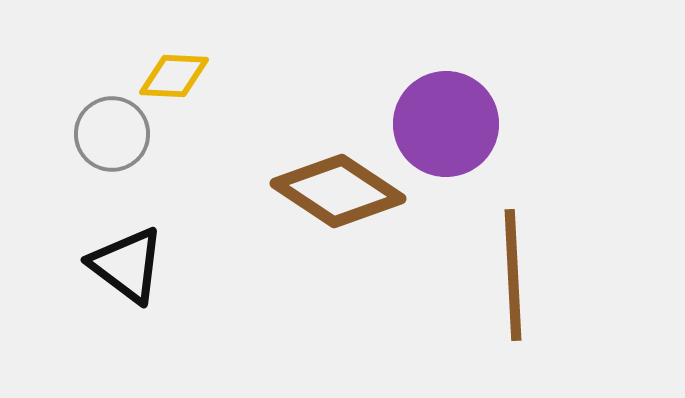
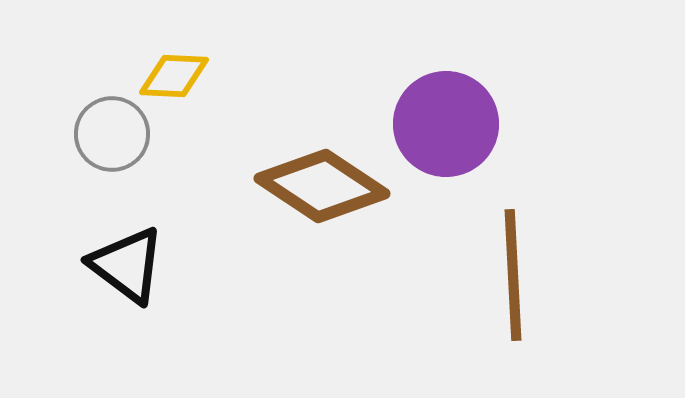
brown diamond: moved 16 px left, 5 px up
